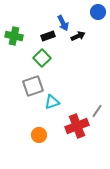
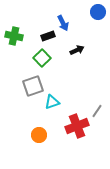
black arrow: moved 1 px left, 14 px down
